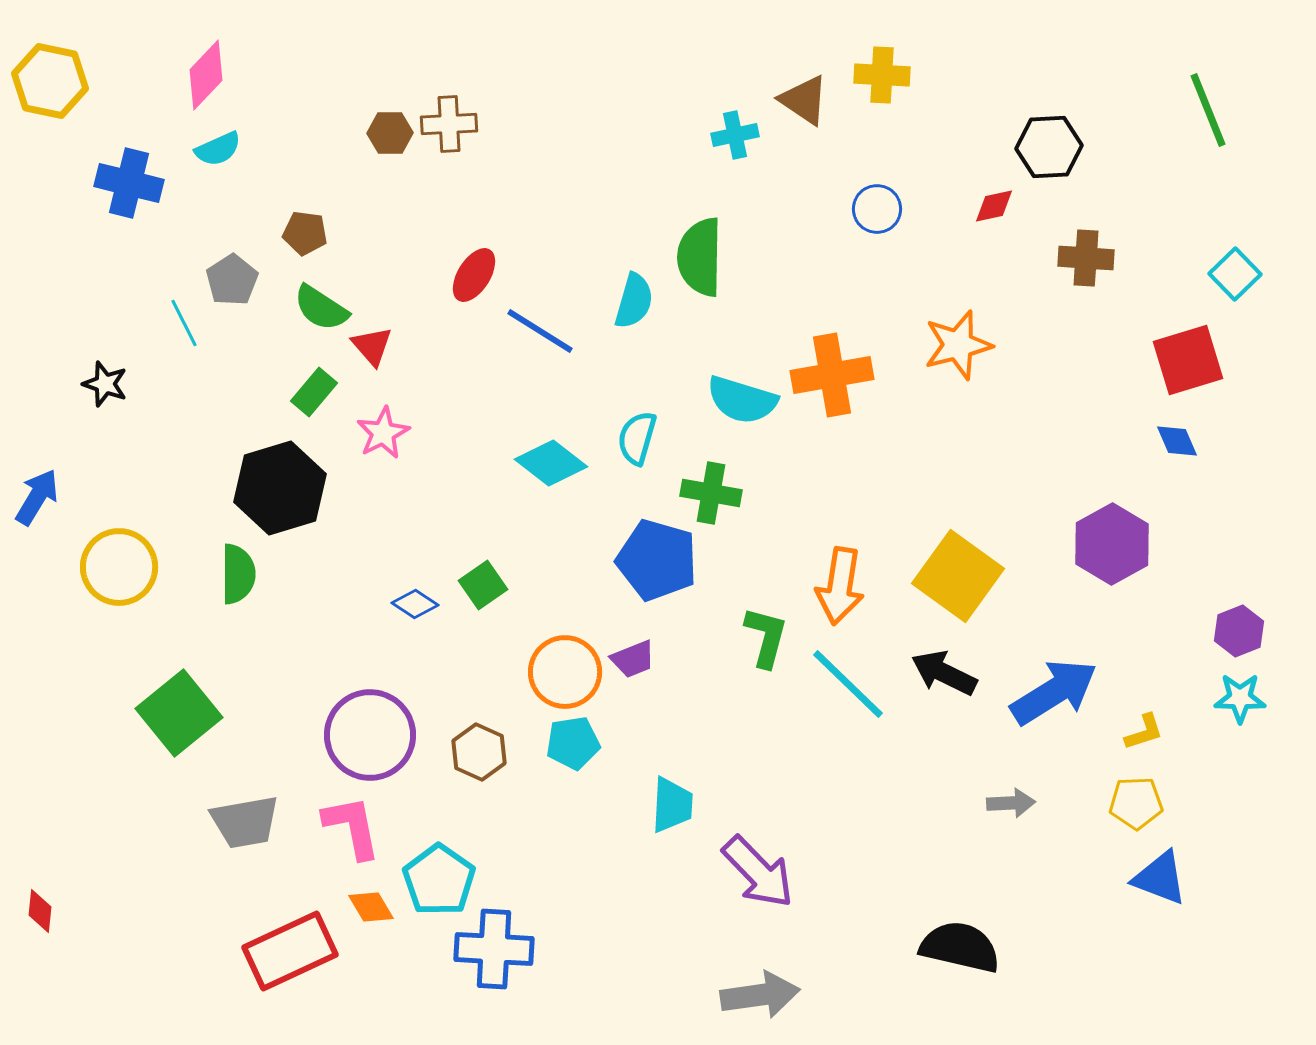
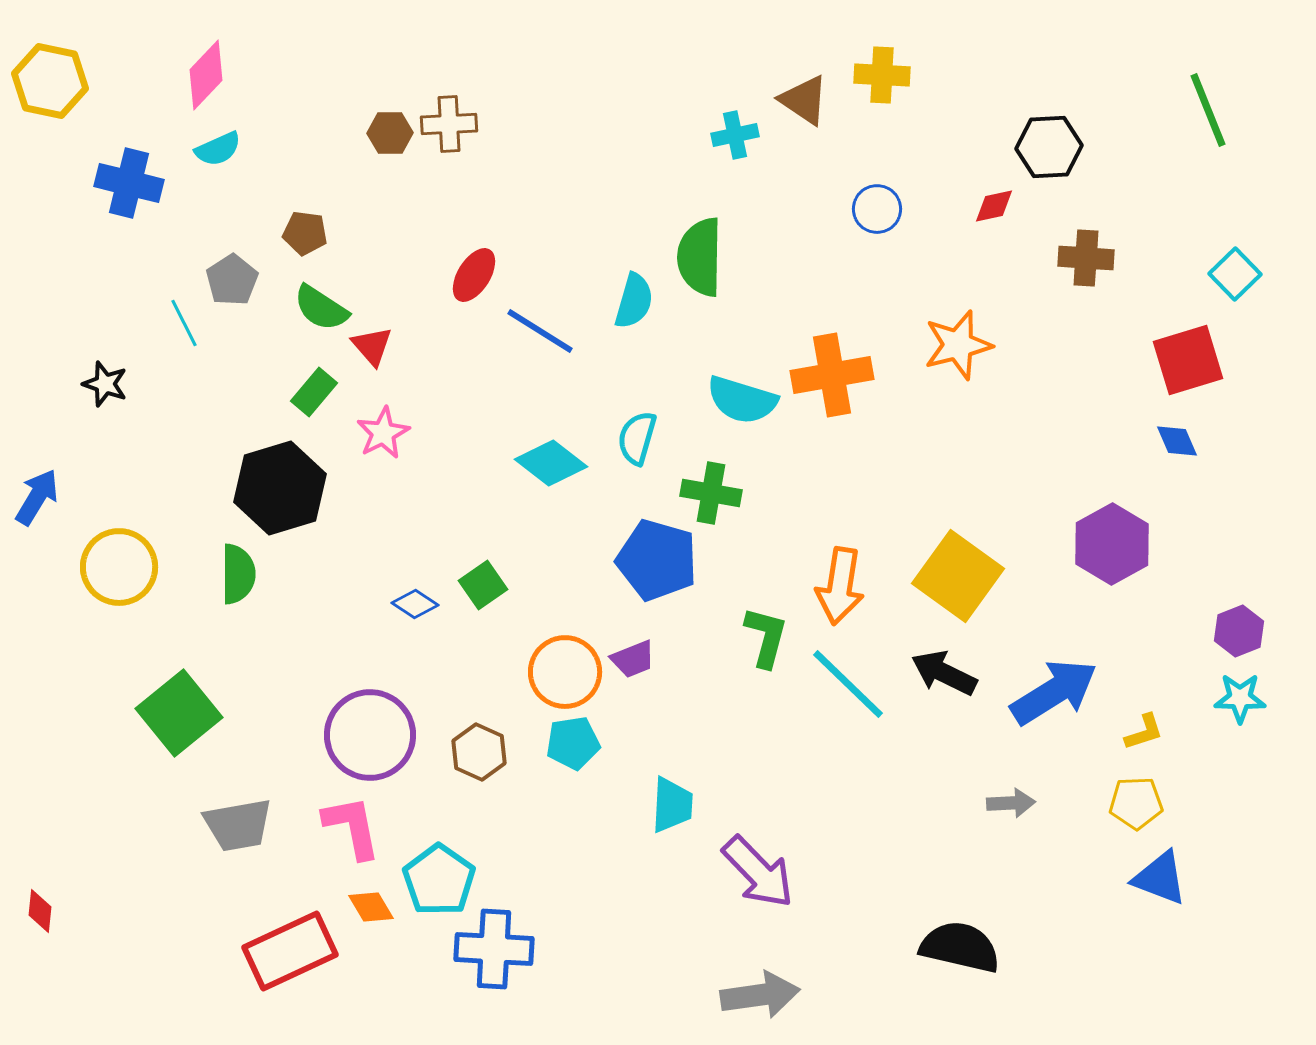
gray trapezoid at (245, 822): moved 7 px left, 3 px down
